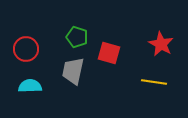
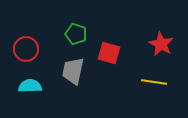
green pentagon: moved 1 px left, 3 px up
